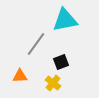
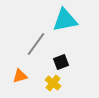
orange triangle: rotated 14 degrees counterclockwise
